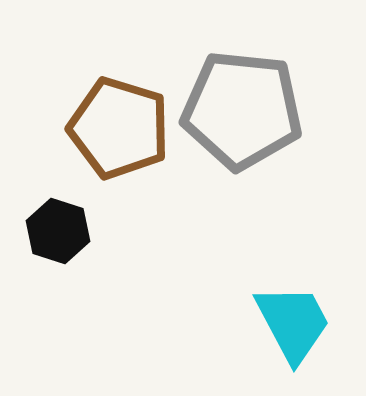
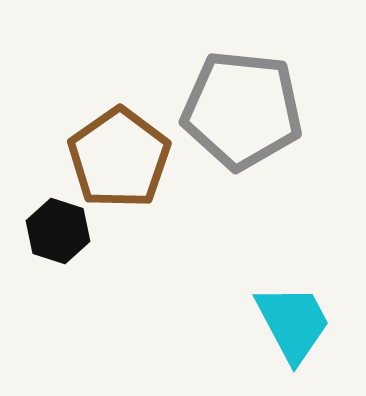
brown pentagon: moved 30 px down; rotated 20 degrees clockwise
